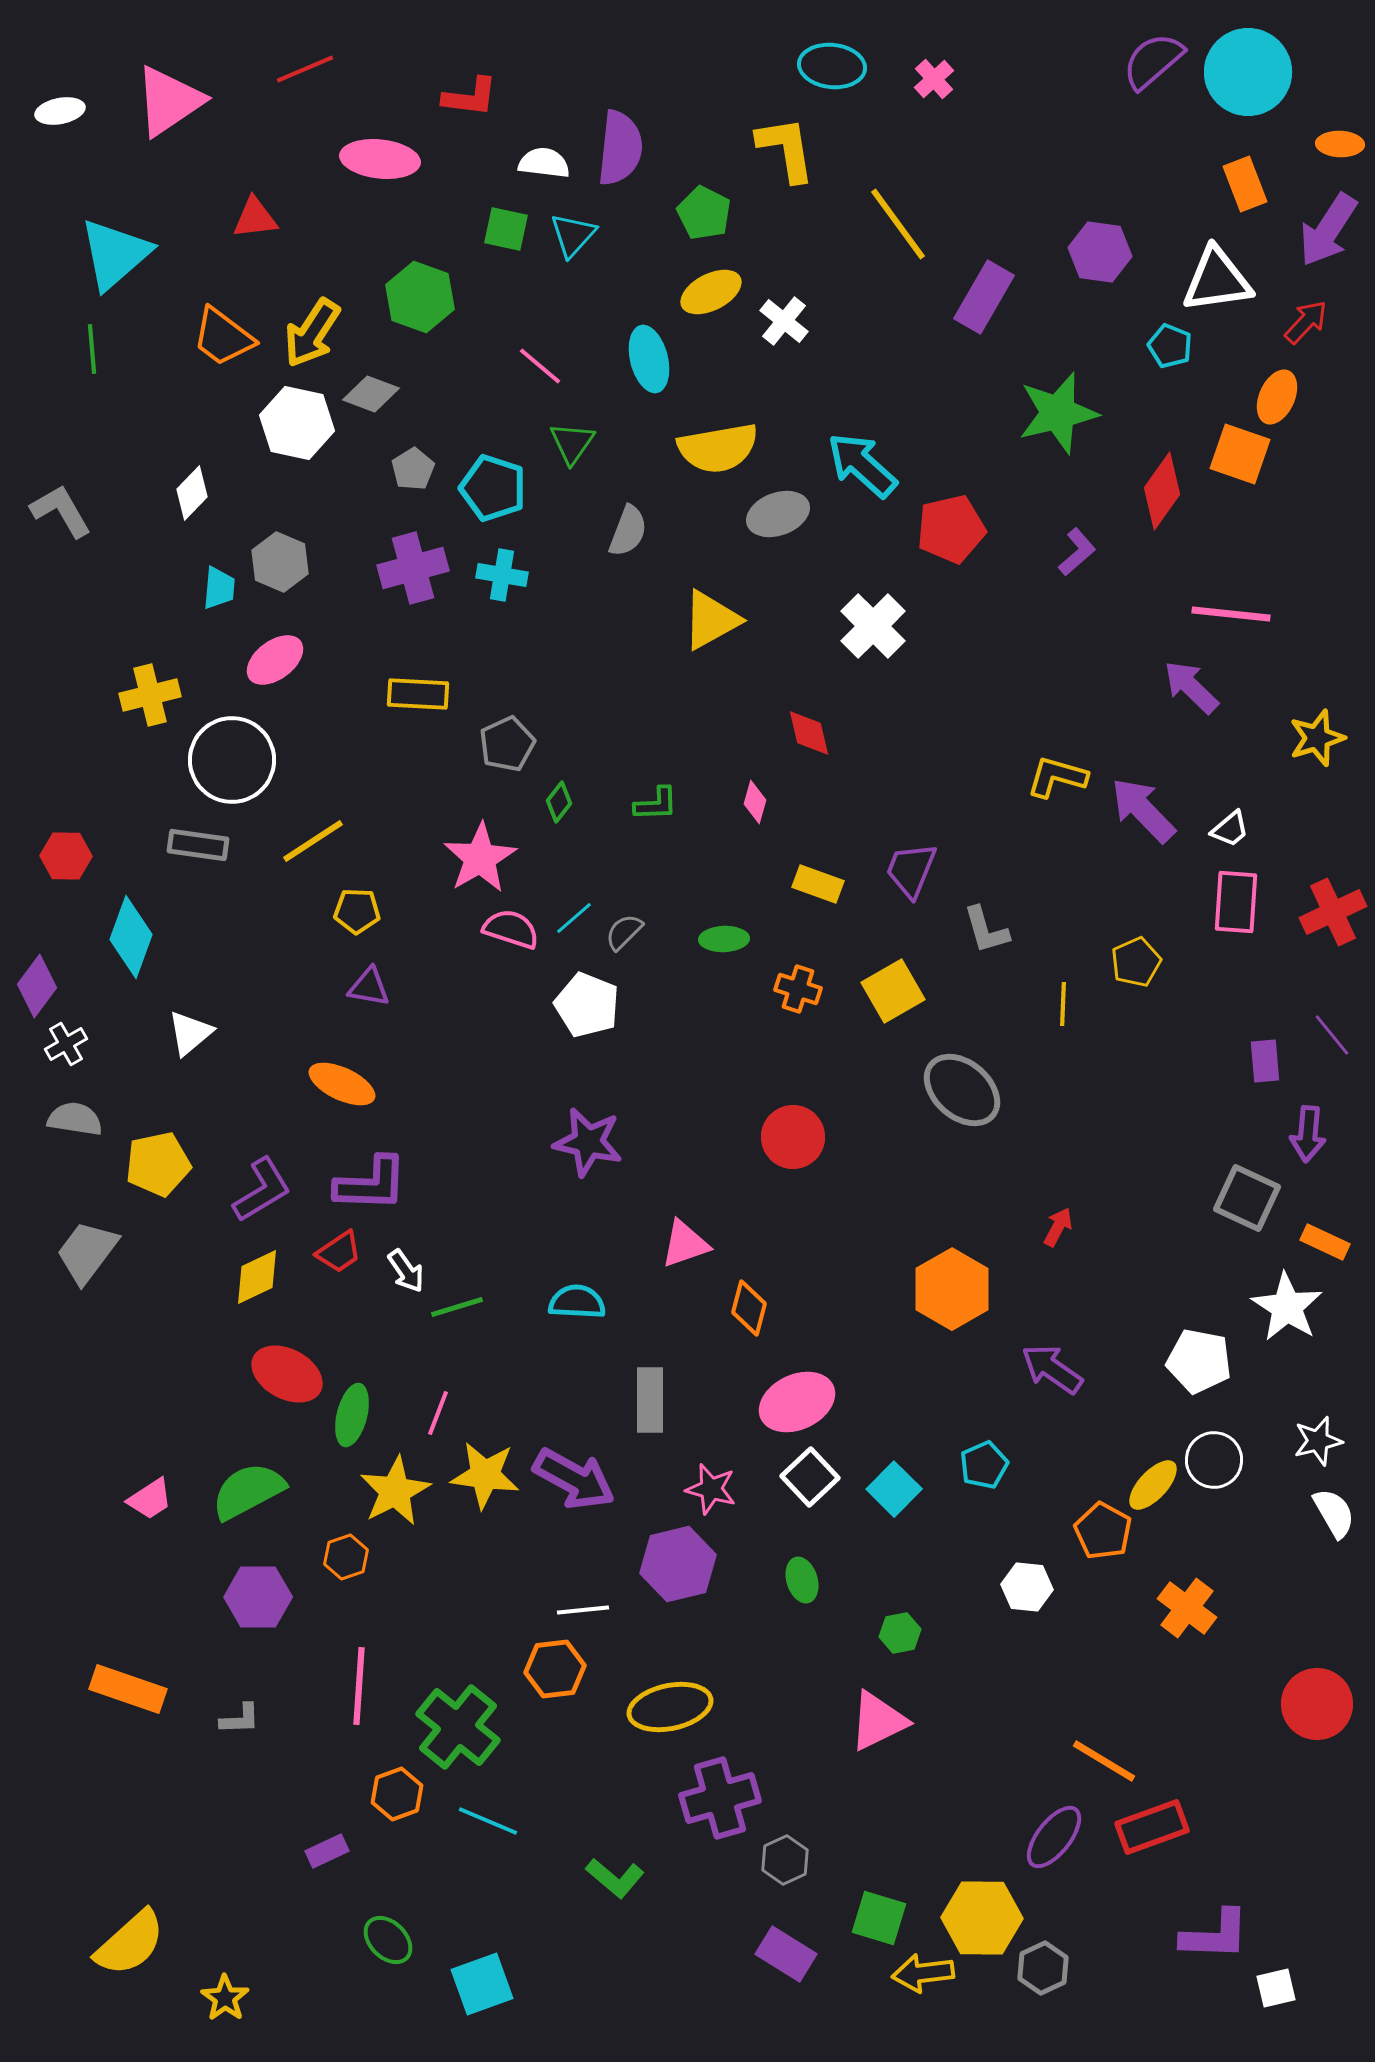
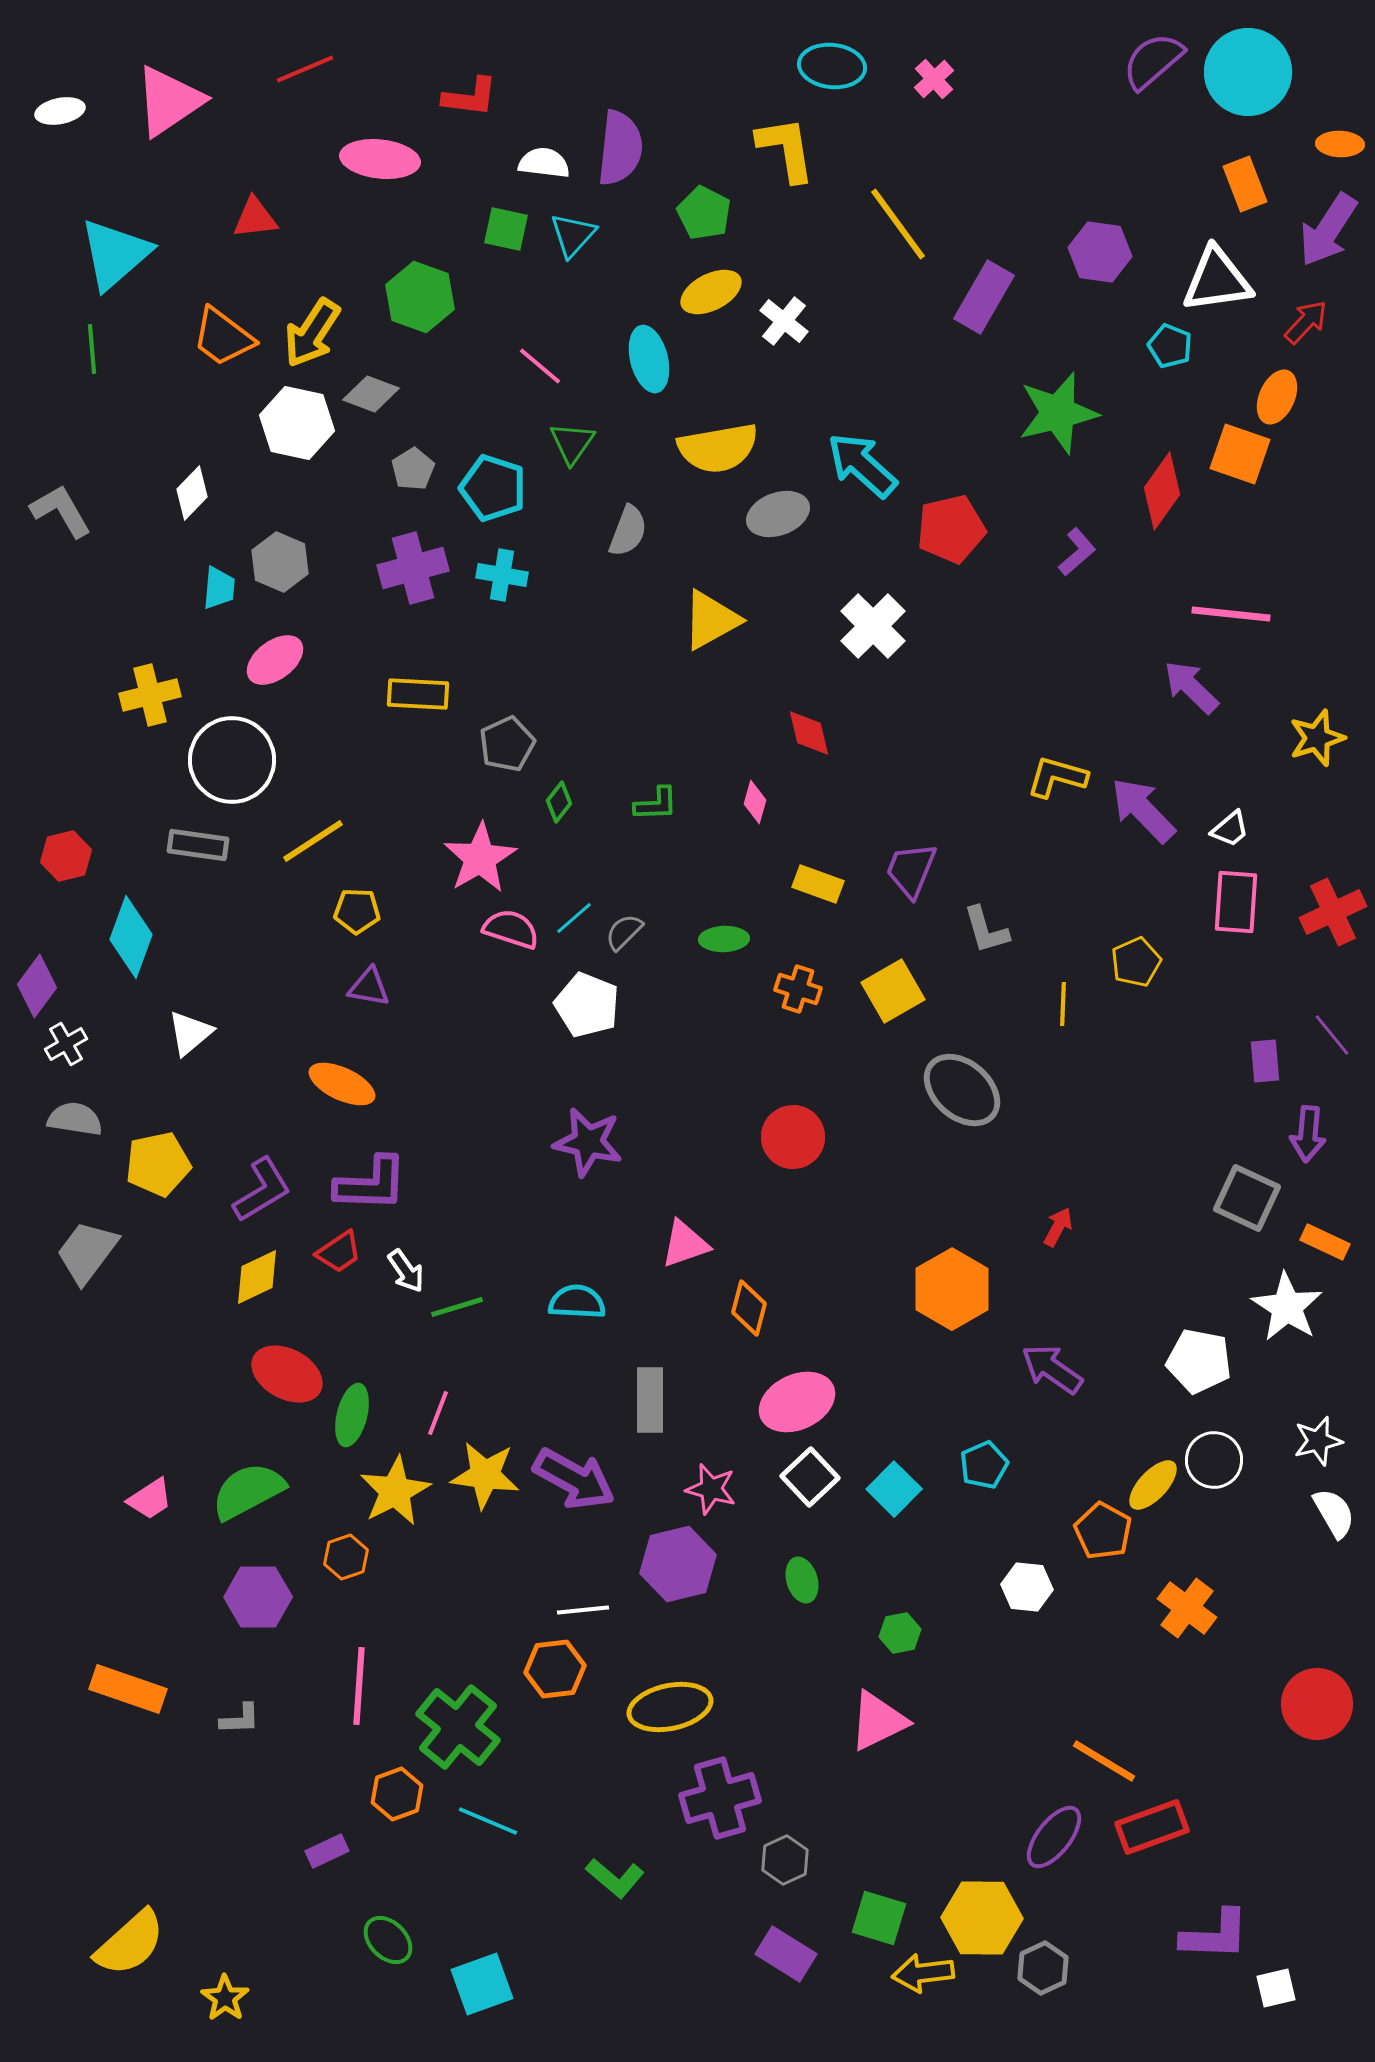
red hexagon at (66, 856): rotated 15 degrees counterclockwise
